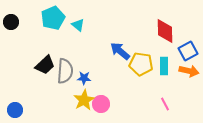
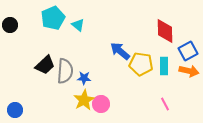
black circle: moved 1 px left, 3 px down
